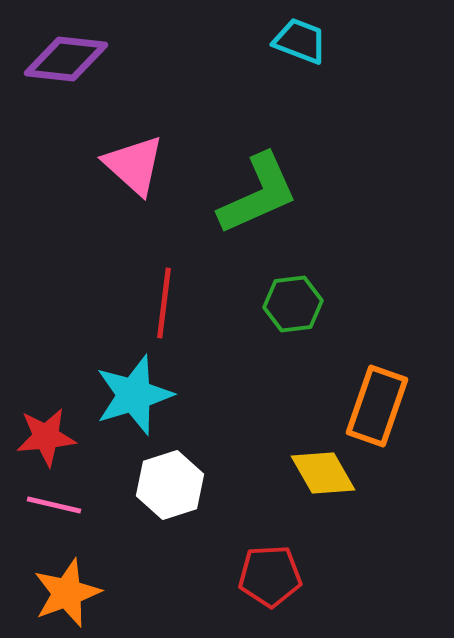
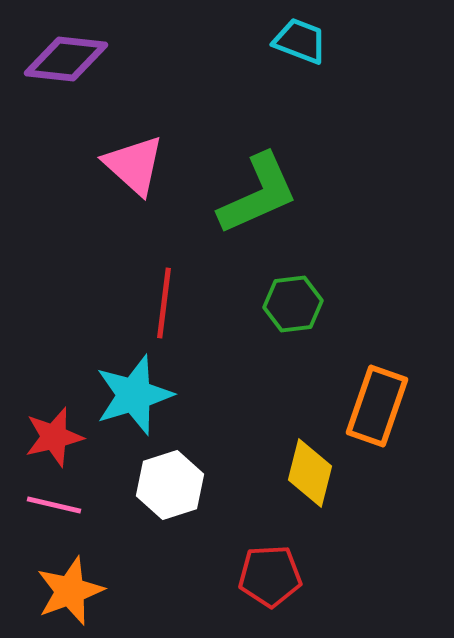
red star: moved 8 px right; rotated 8 degrees counterclockwise
yellow diamond: moved 13 px left; rotated 44 degrees clockwise
orange star: moved 3 px right, 2 px up
